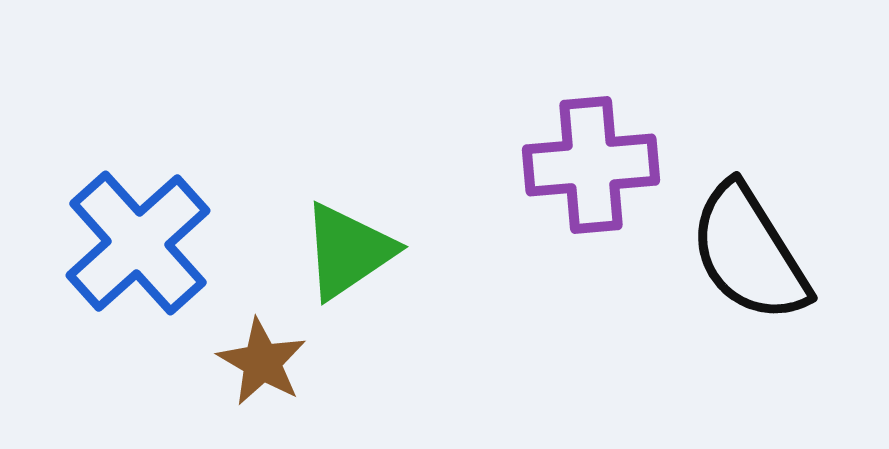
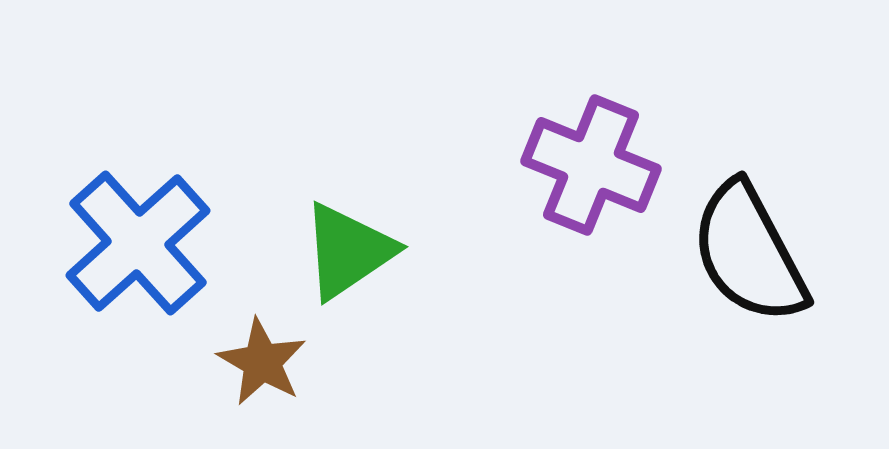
purple cross: rotated 27 degrees clockwise
black semicircle: rotated 4 degrees clockwise
